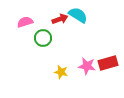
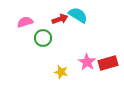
pink star: moved 4 px up; rotated 24 degrees clockwise
